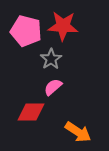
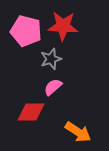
gray star: rotated 15 degrees clockwise
